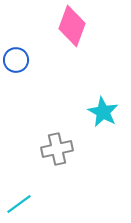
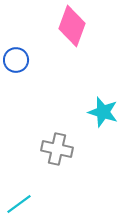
cyan star: rotated 12 degrees counterclockwise
gray cross: rotated 24 degrees clockwise
